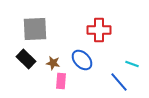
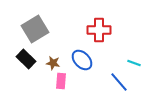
gray square: rotated 28 degrees counterclockwise
cyan line: moved 2 px right, 1 px up
